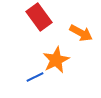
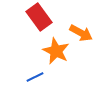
orange star: moved 9 px up; rotated 20 degrees counterclockwise
